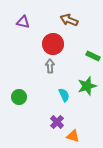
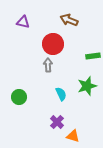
green rectangle: rotated 32 degrees counterclockwise
gray arrow: moved 2 px left, 1 px up
cyan semicircle: moved 3 px left, 1 px up
